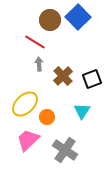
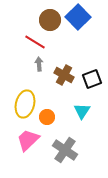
brown cross: moved 1 px right, 1 px up; rotated 18 degrees counterclockwise
yellow ellipse: rotated 32 degrees counterclockwise
